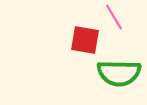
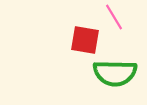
green semicircle: moved 4 px left
